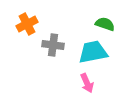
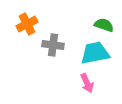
green semicircle: moved 1 px left, 1 px down
cyan trapezoid: moved 2 px right, 1 px down
